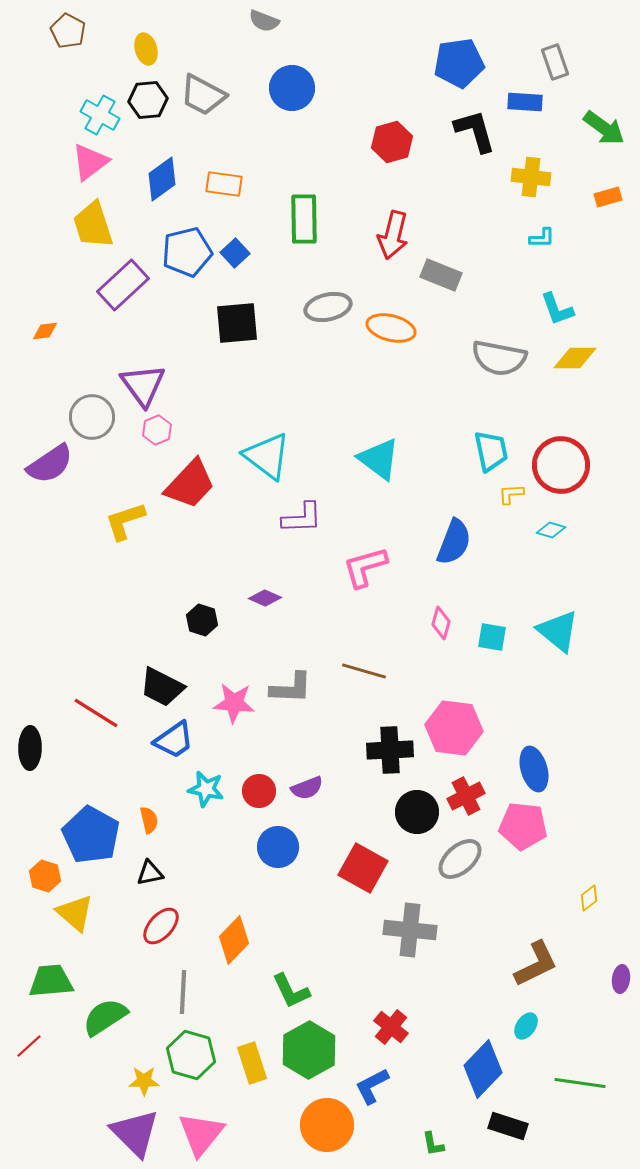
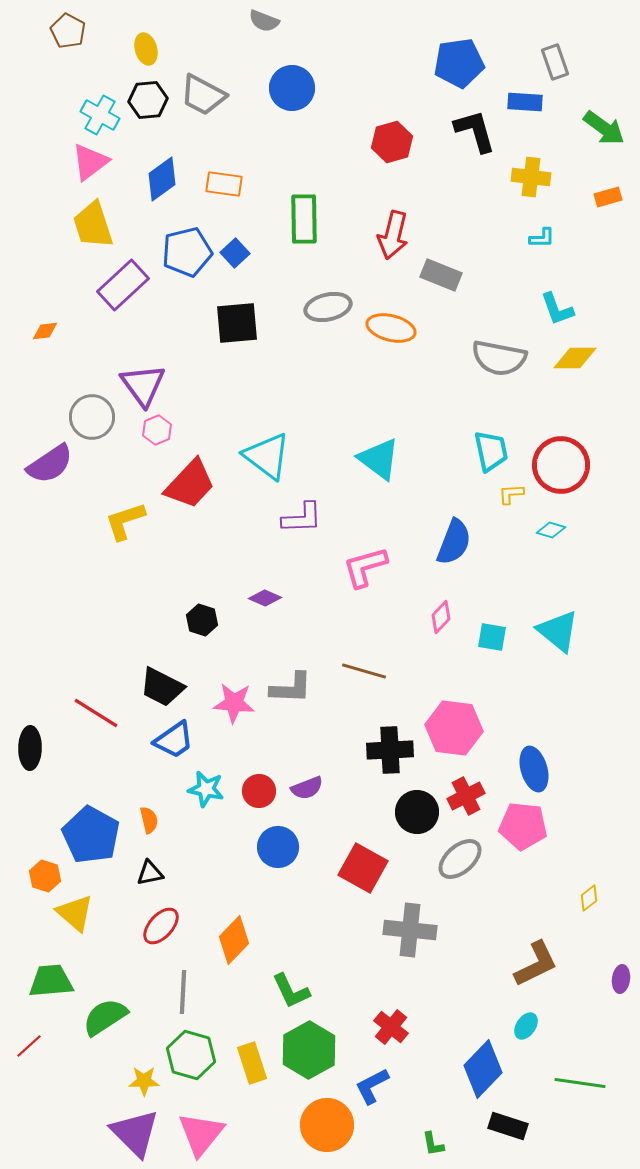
pink diamond at (441, 623): moved 6 px up; rotated 28 degrees clockwise
